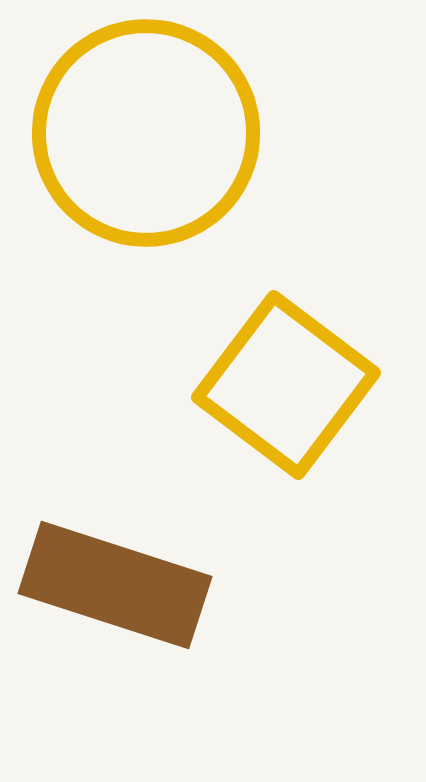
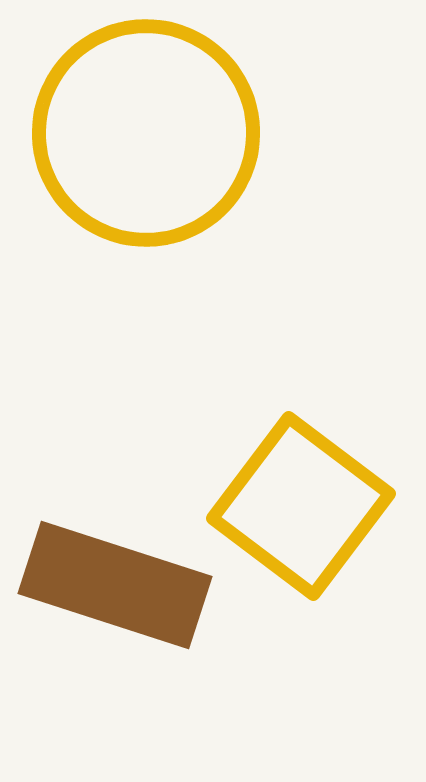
yellow square: moved 15 px right, 121 px down
